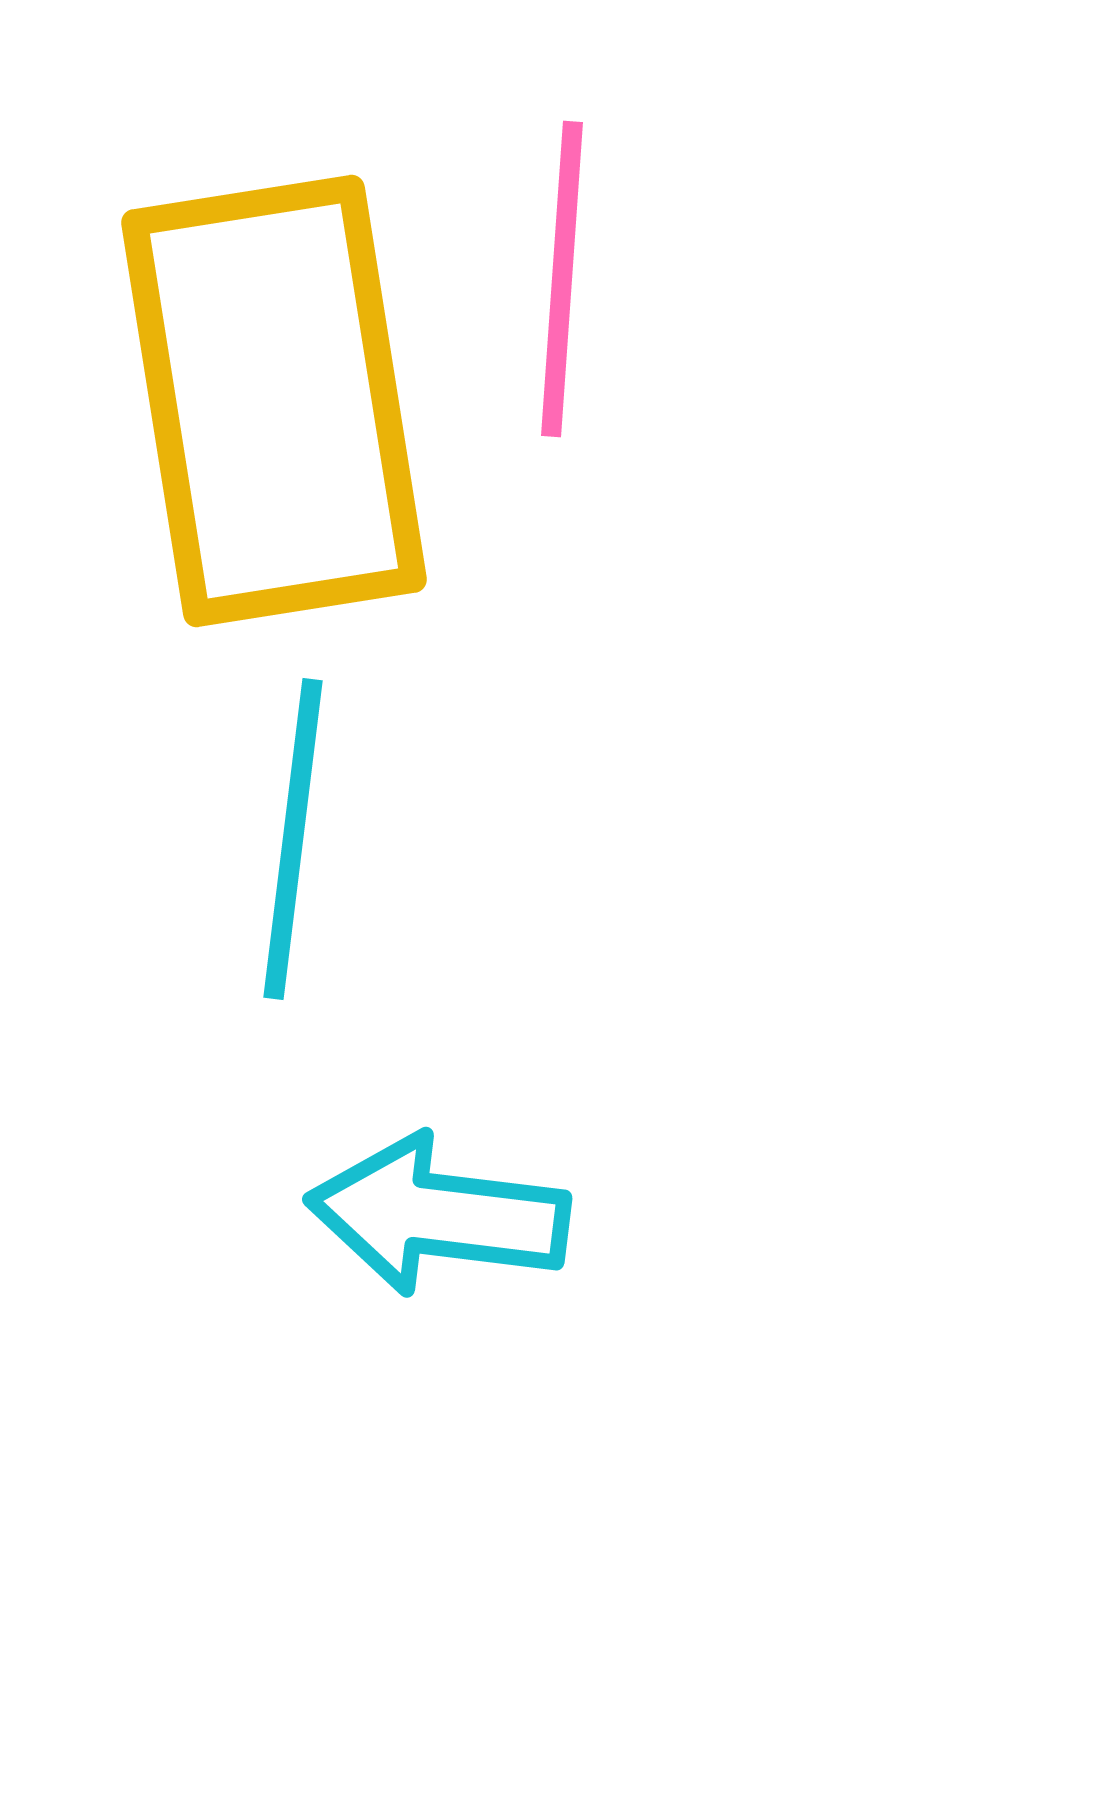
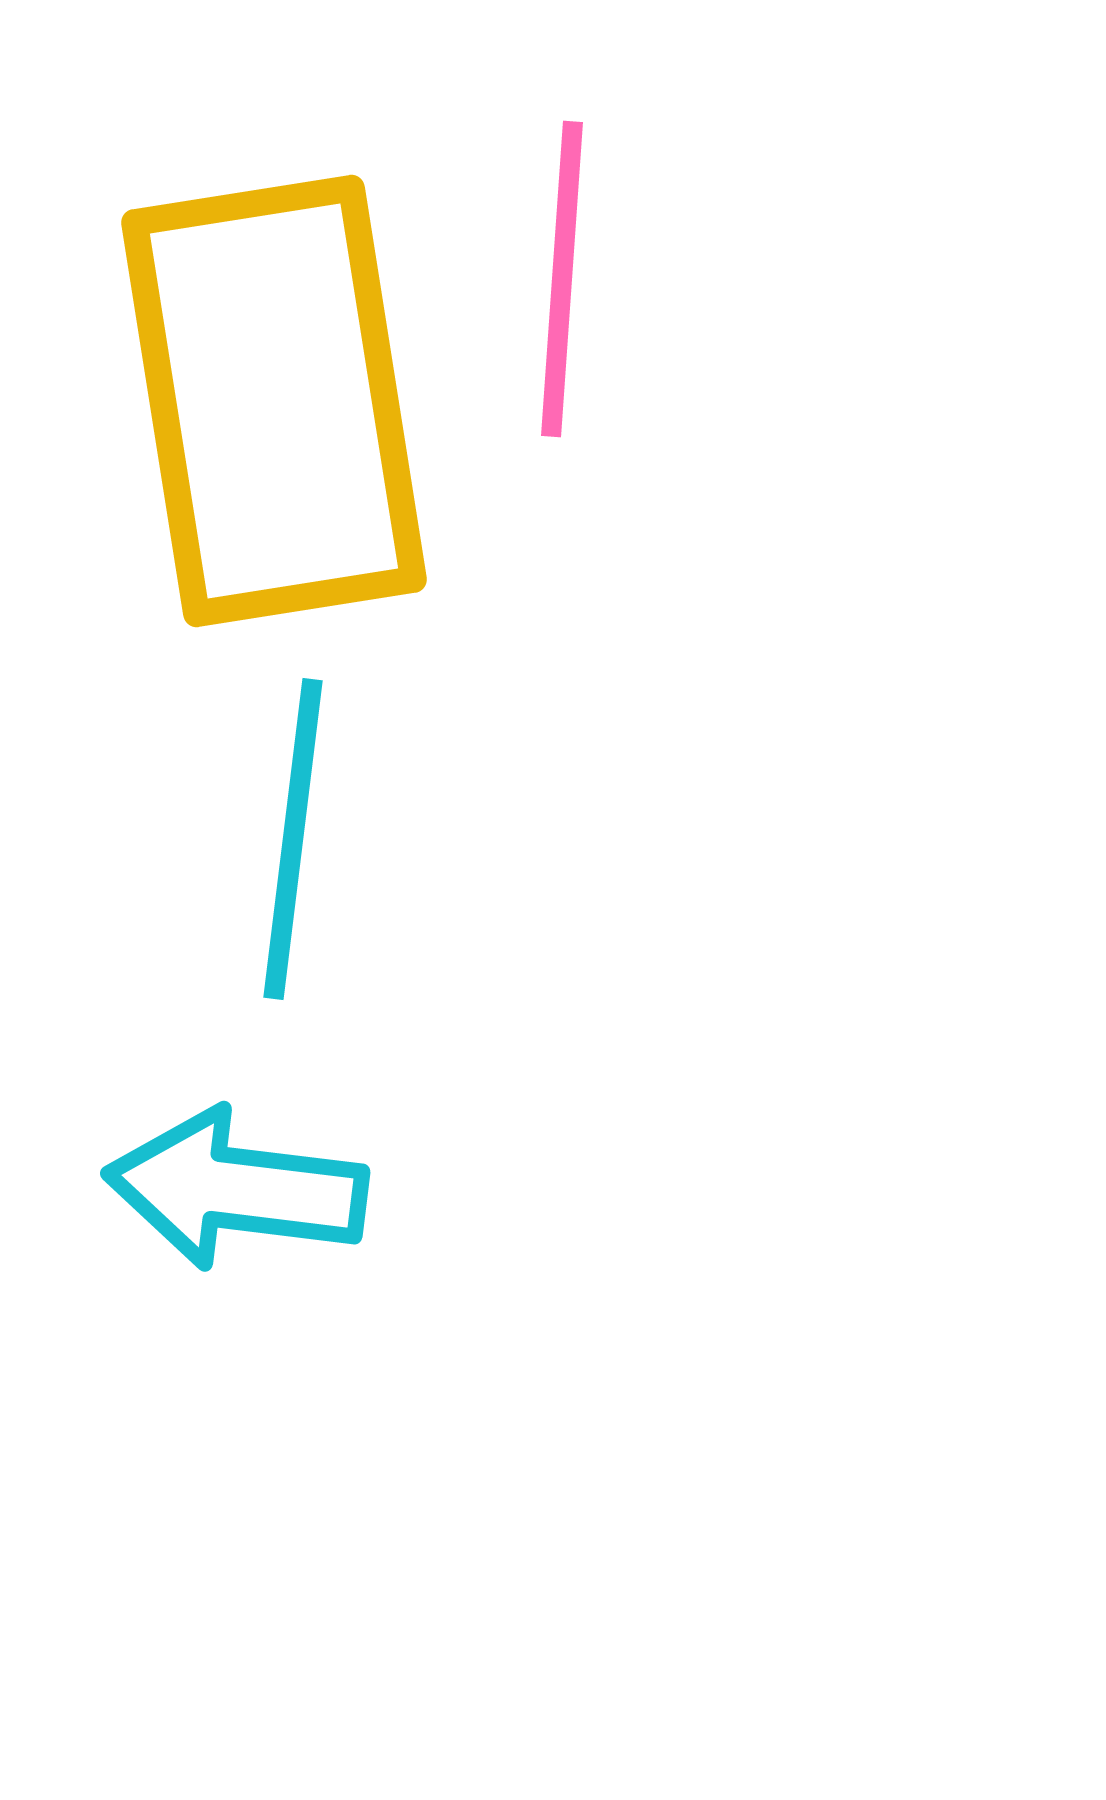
cyan arrow: moved 202 px left, 26 px up
